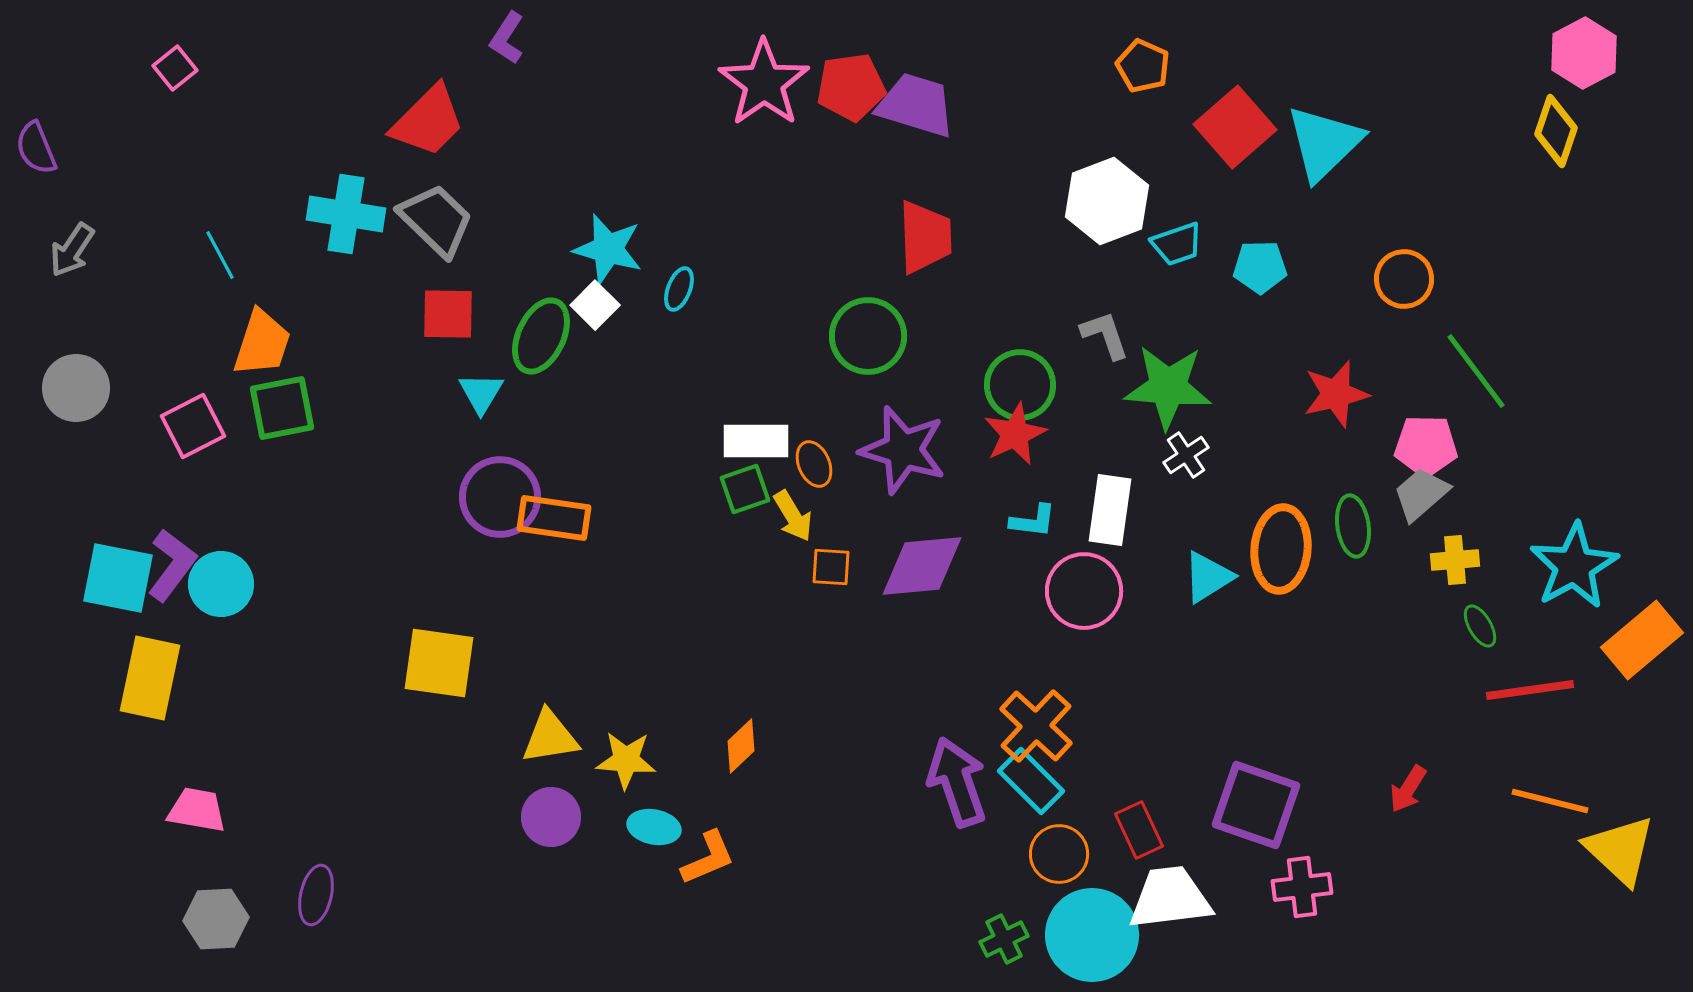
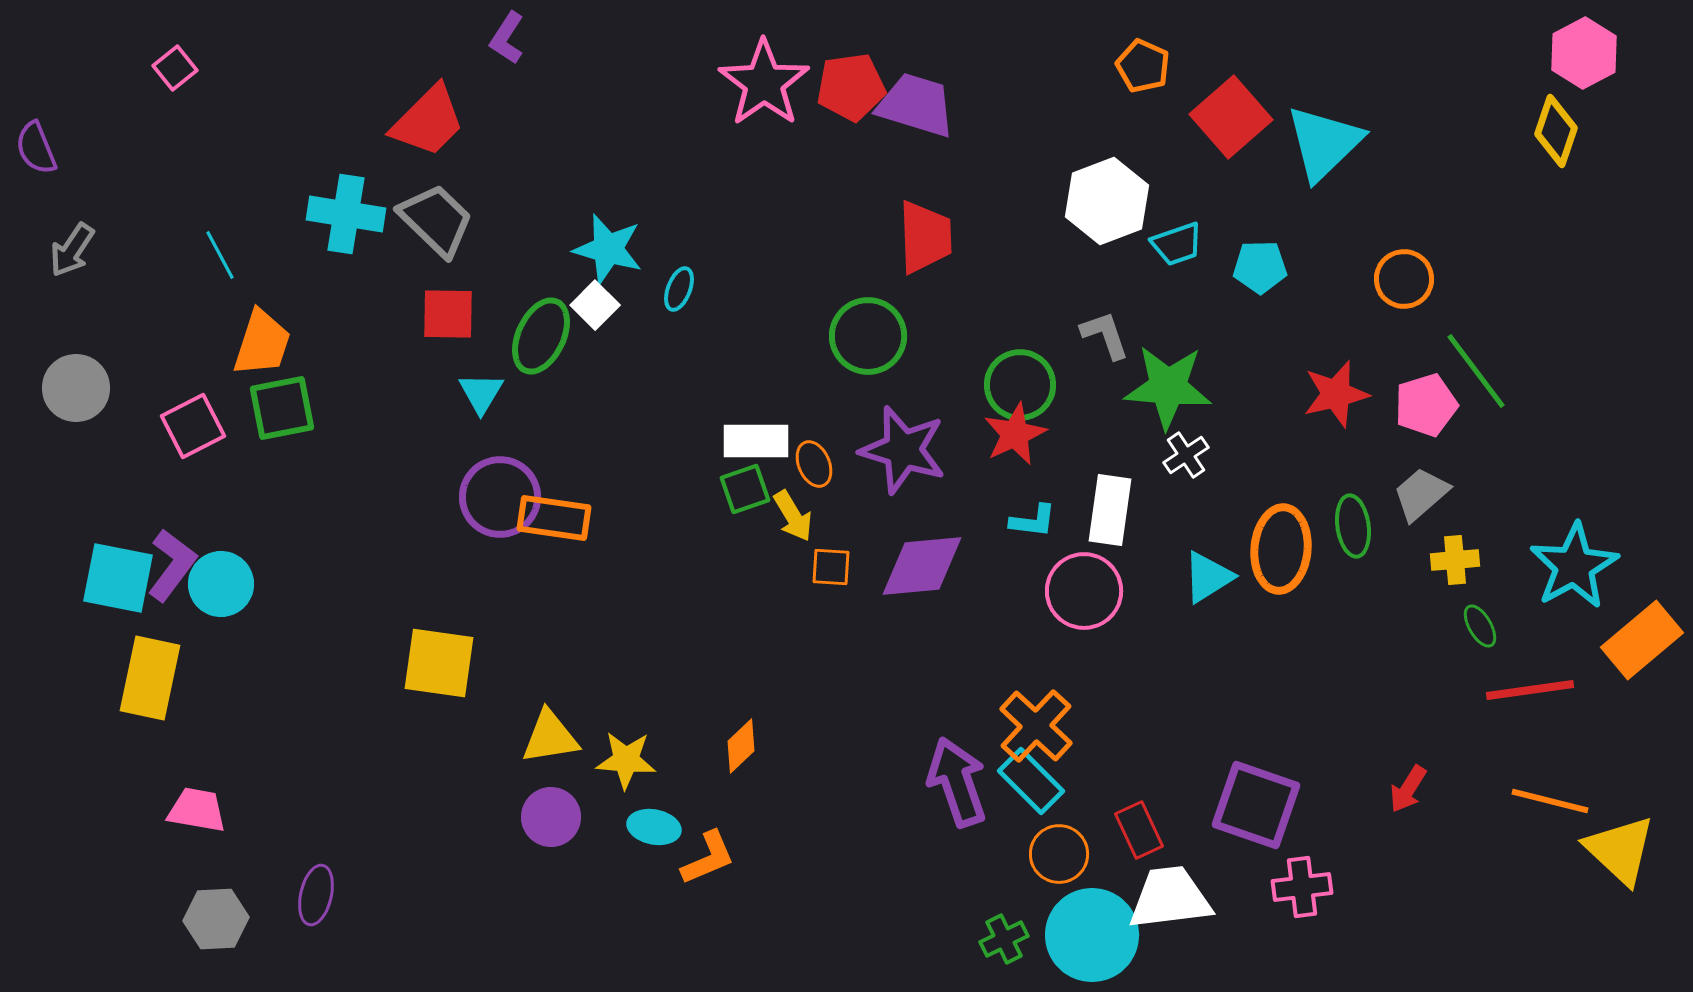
red square at (1235, 127): moved 4 px left, 10 px up
pink pentagon at (1426, 446): moved 41 px up; rotated 18 degrees counterclockwise
